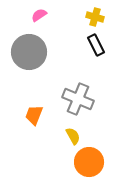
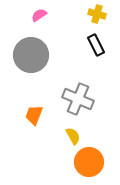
yellow cross: moved 2 px right, 3 px up
gray circle: moved 2 px right, 3 px down
